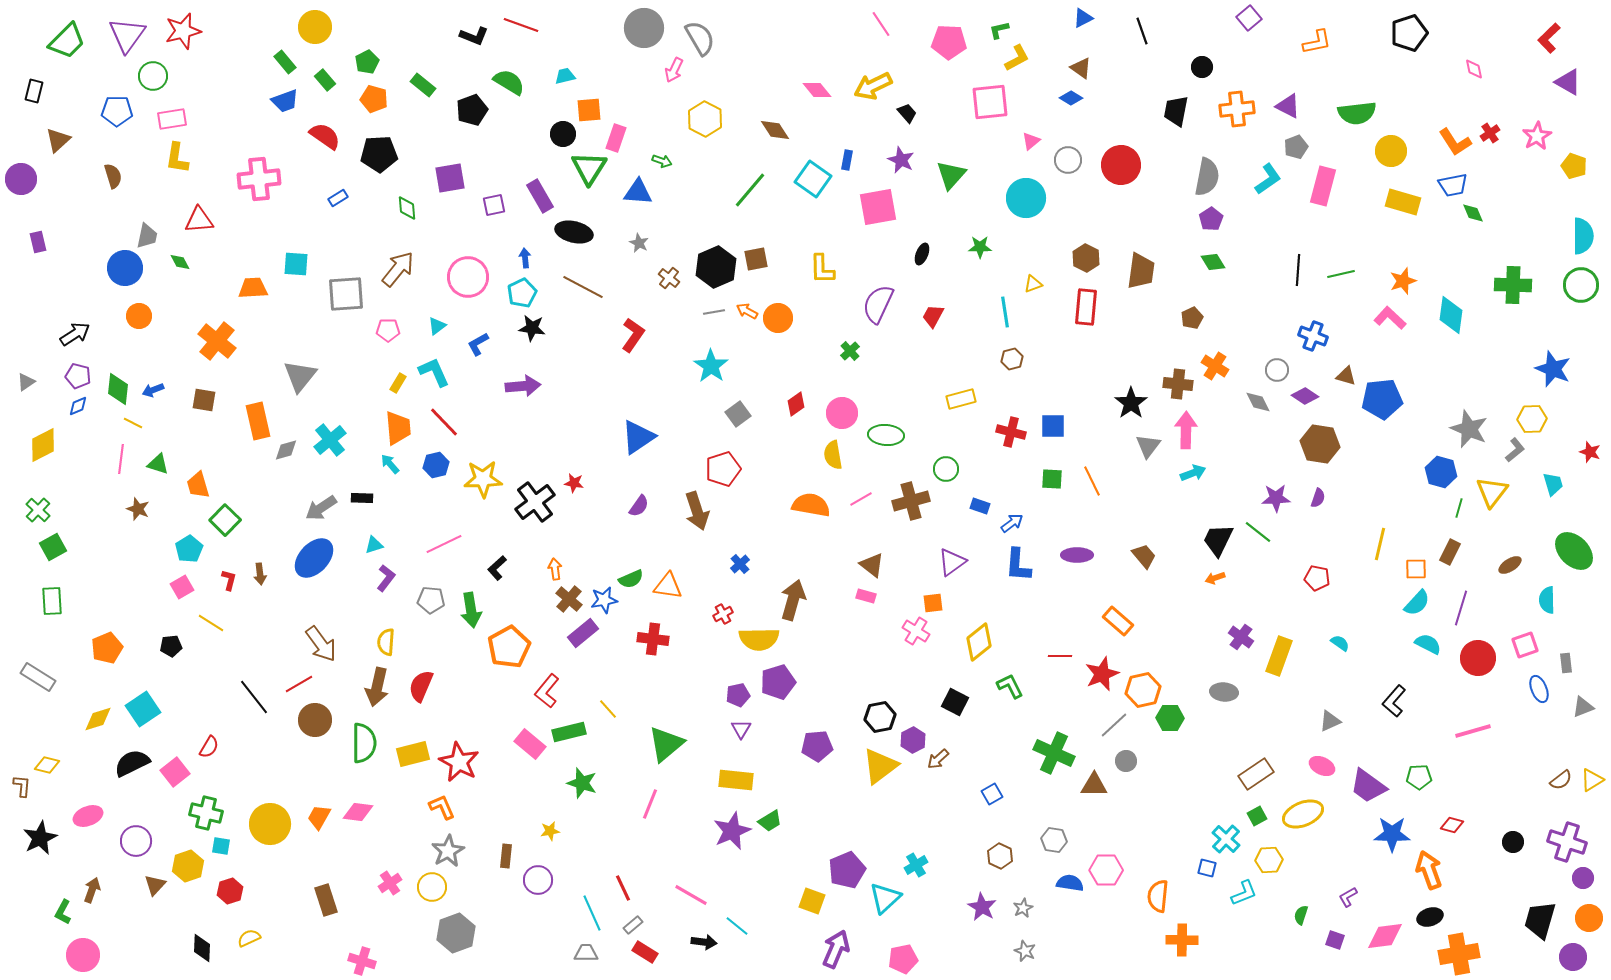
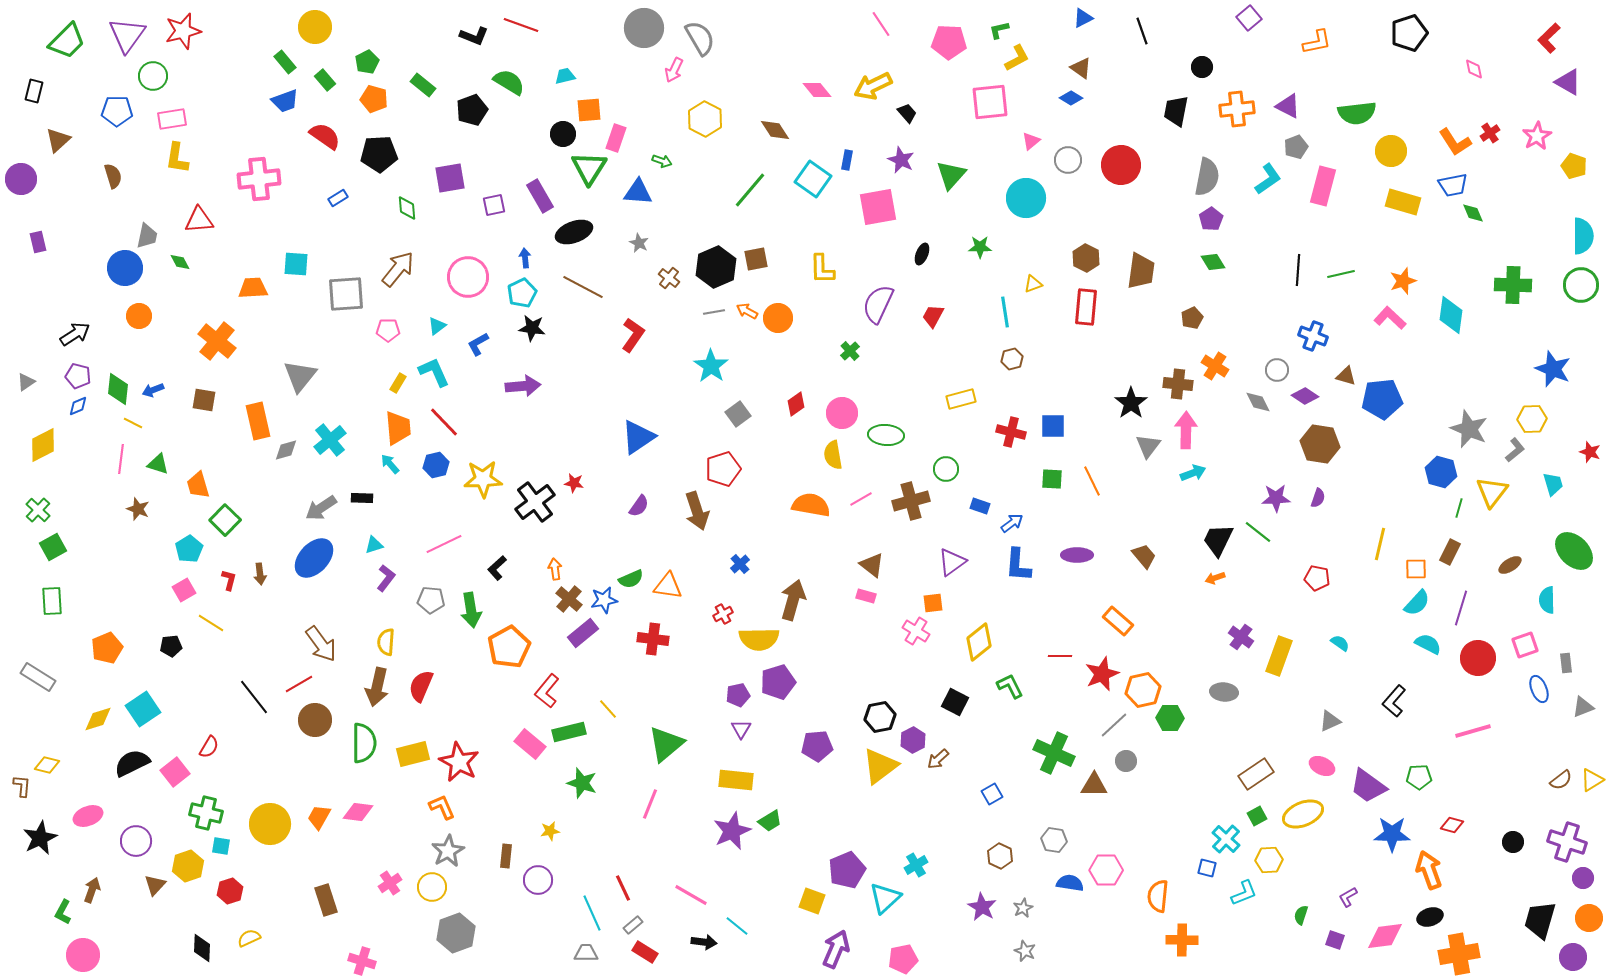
black ellipse at (574, 232): rotated 33 degrees counterclockwise
pink square at (182, 587): moved 2 px right, 3 px down
